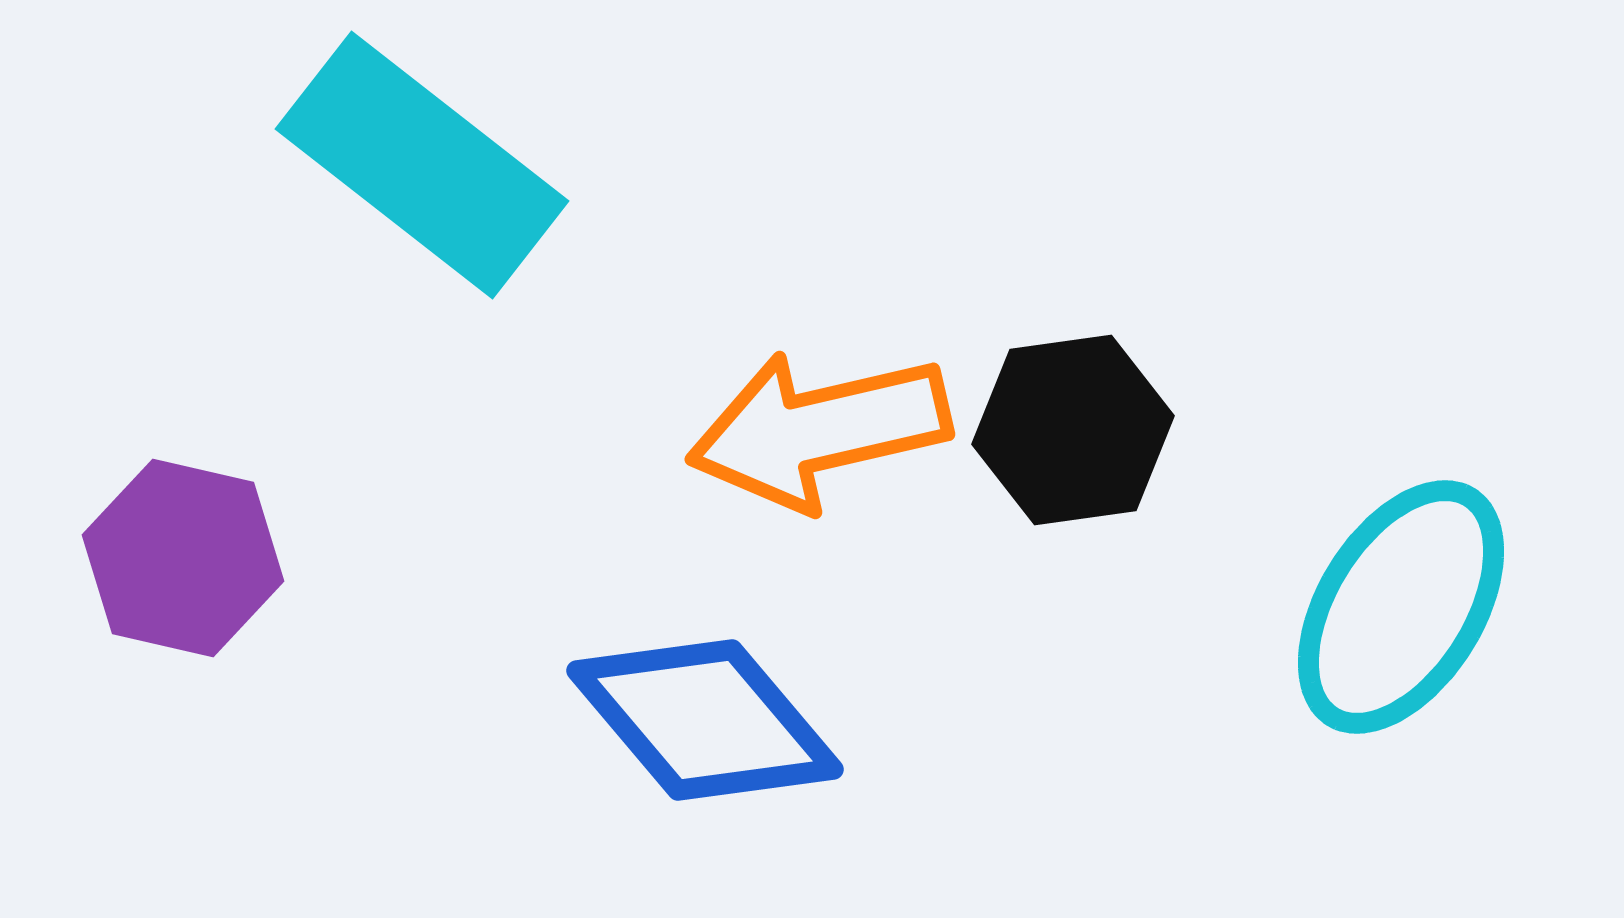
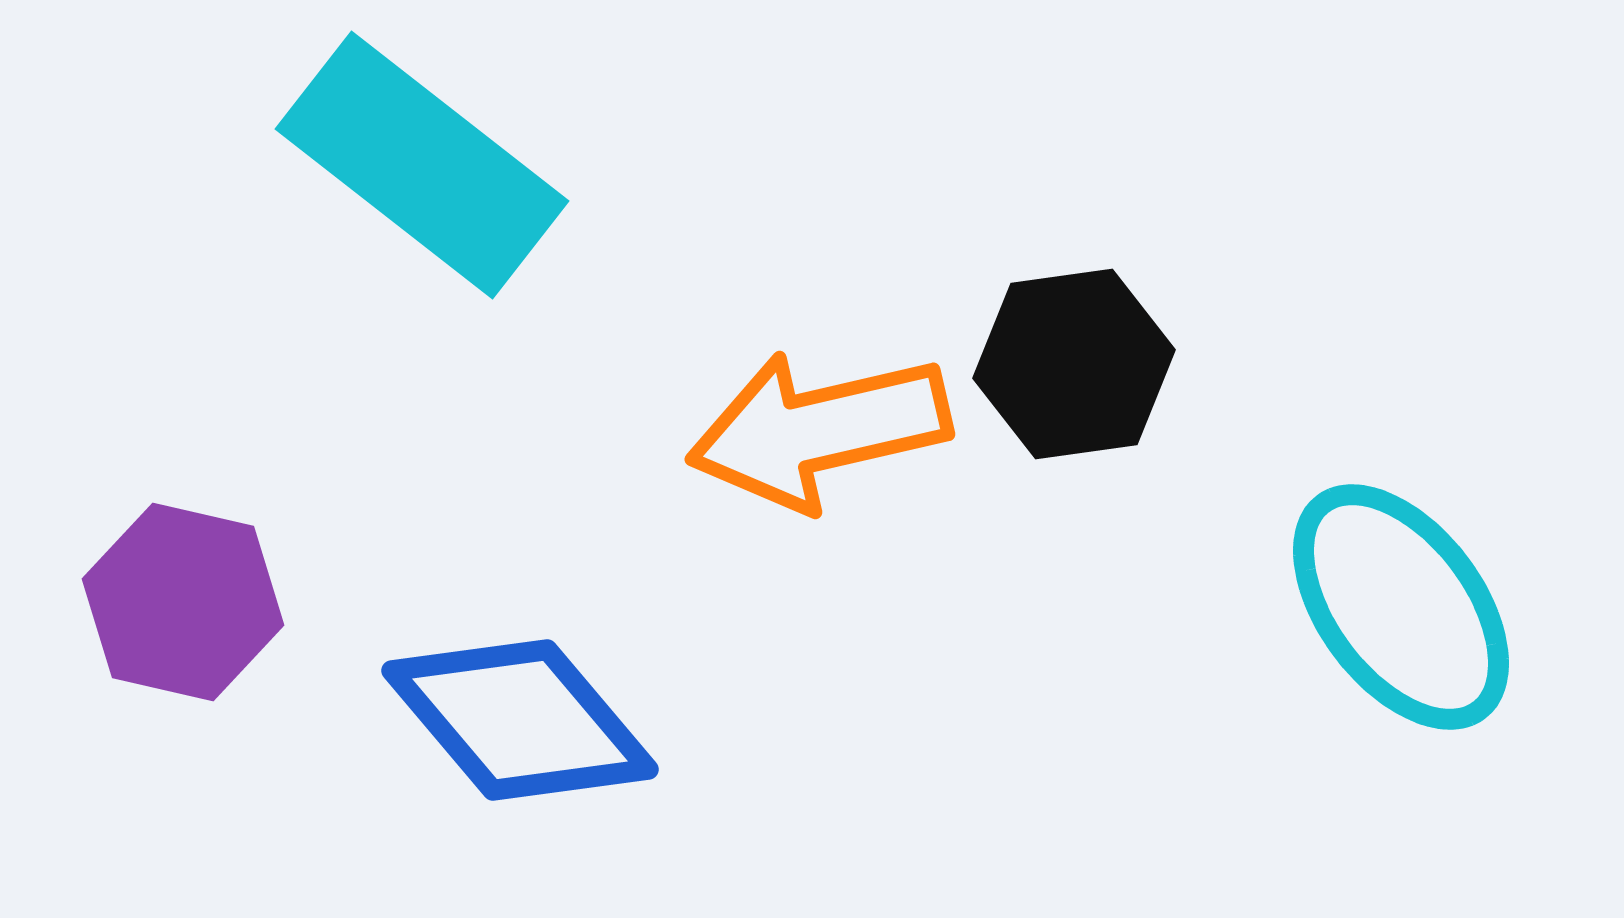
black hexagon: moved 1 px right, 66 px up
purple hexagon: moved 44 px down
cyan ellipse: rotated 69 degrees counterclockwise
blue diamond: moved 185 px left
